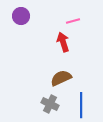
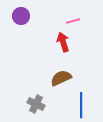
gray cross: moved 14 px left
